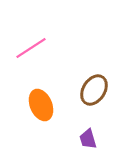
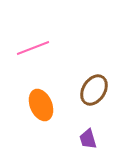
pink line: moved 2 px right; rotated 12 degrees clockwise
